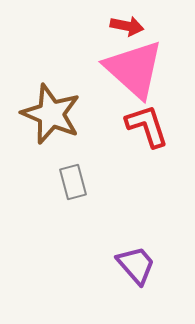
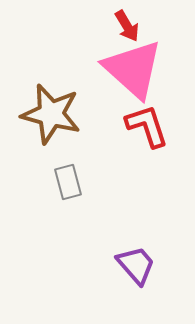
red arrow: rotated 48 degrees clockwise
pink triangle: moved 1 px left
brown star: rotated 8 degrees counterclockwise
gray rectangle: moved 5 px left
